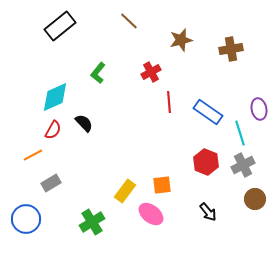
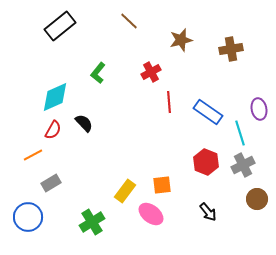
brown circle: moved 2 px right
blue circle: moved 2 px right, 2 px up
